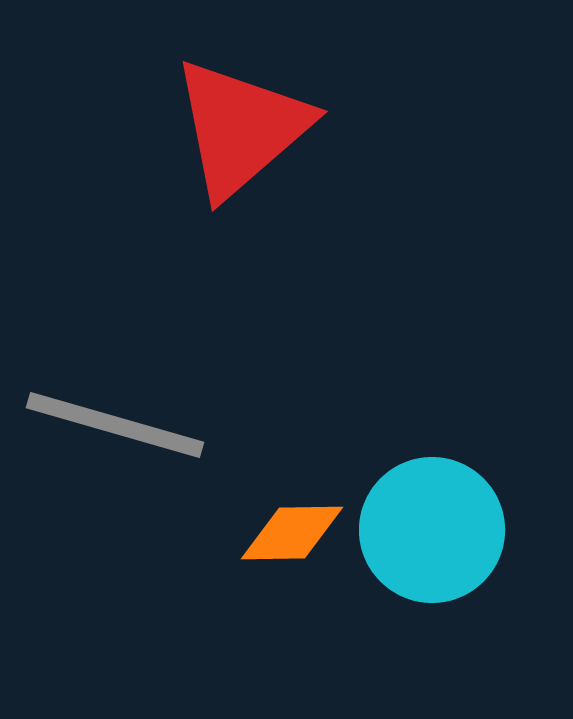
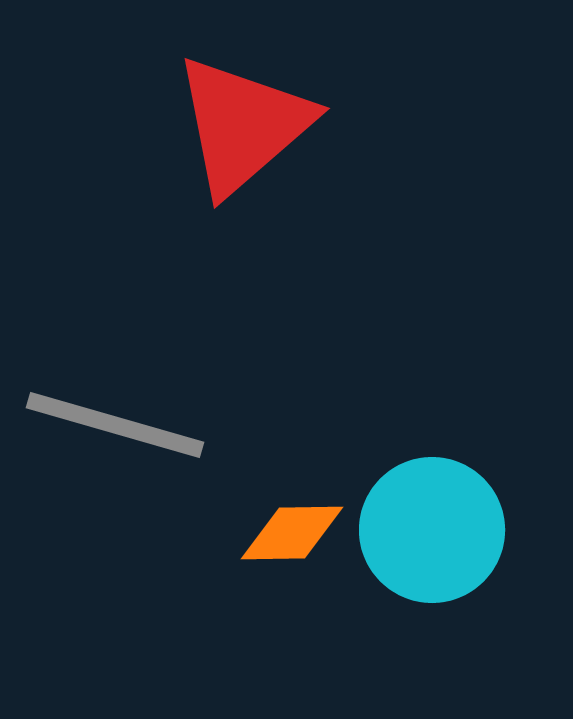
red triangle: moved 2 px right, 3 px up
